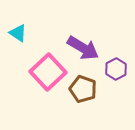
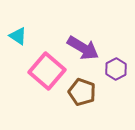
cyan triangle: moved 3 px down
pink square: moved 1 px left, 1 px up; rotated 6 degrees counterclockwise
brown pentagon: moved 1 px left, 3 px down
